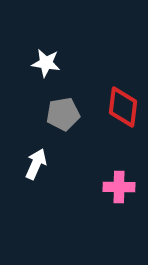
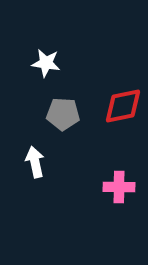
red diamond: moved 1 px up; rotated 72 degrees clockwise
gray pentagon: rotated 12 degrees clockwise
white arrow: moved 1 px left, 2 px up; rotated 36 degrees counterclockwise
